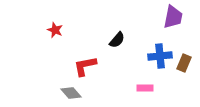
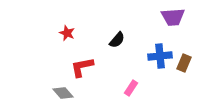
purple trapezoid: rotated 75 degrees clockwise
red star: moved 12 px right, 3 px down
red L-shape: moved 3 px left, 1 px down
pink rectangle: moved 14 px left; rotated 56 degrees counterclockwise
gray diamond: moved 8 px left
